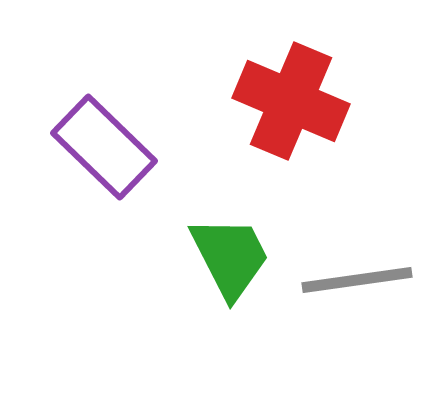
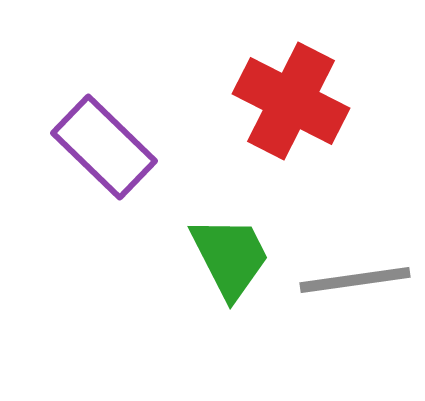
red cross: rotated 4 degrees clockwise
gray line: moved 2 px left
